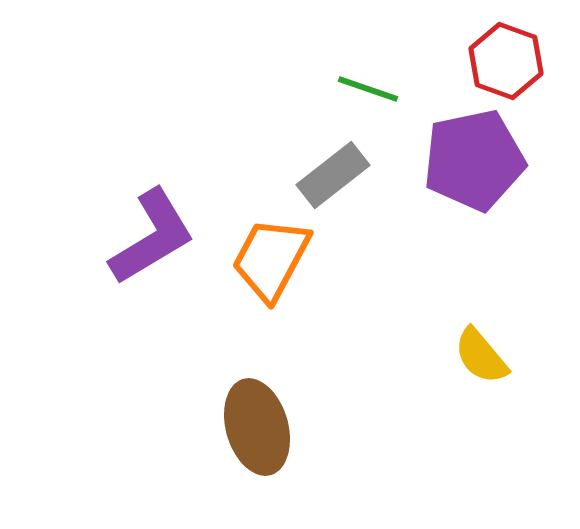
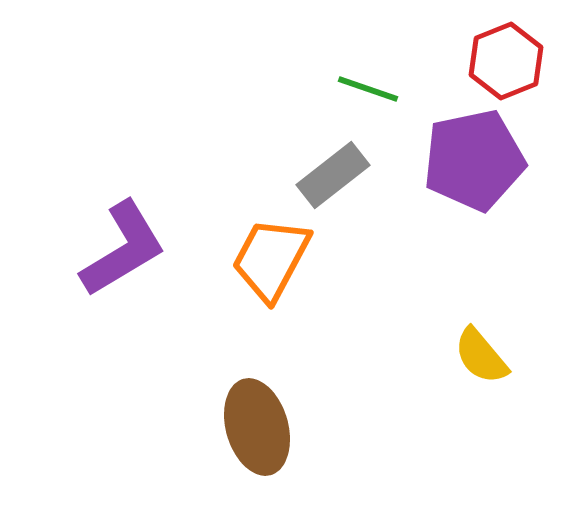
red hexagon: rotated 18 degrees clockwise
purple L-shape: moved 29 px left, 12 px down
